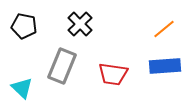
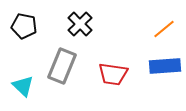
cyan triangle: moved 1 px right, 2 px up
